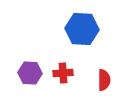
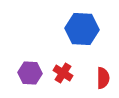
red cross: rotated 36 degrees clockwise
red semicircle: moved 1 px left, 2 px up
